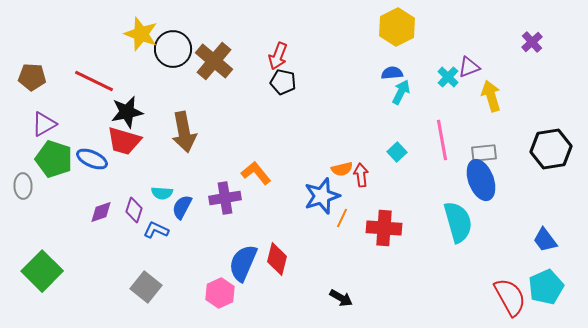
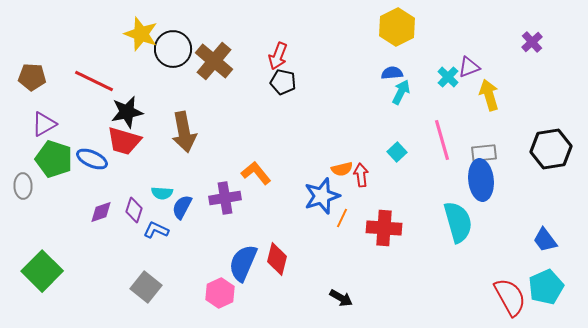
yellow arrow at (491, 96): moved 2 px left, 1 px up
pink line at (442, 140): rotated 6 degrees counterclockwise
blue ellipse at (481, 180): rotated 15 degrees clockwise
